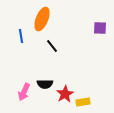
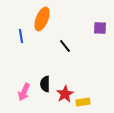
black line: moved 13 px right
black semicircle: rotated 91 degrees clockwise
